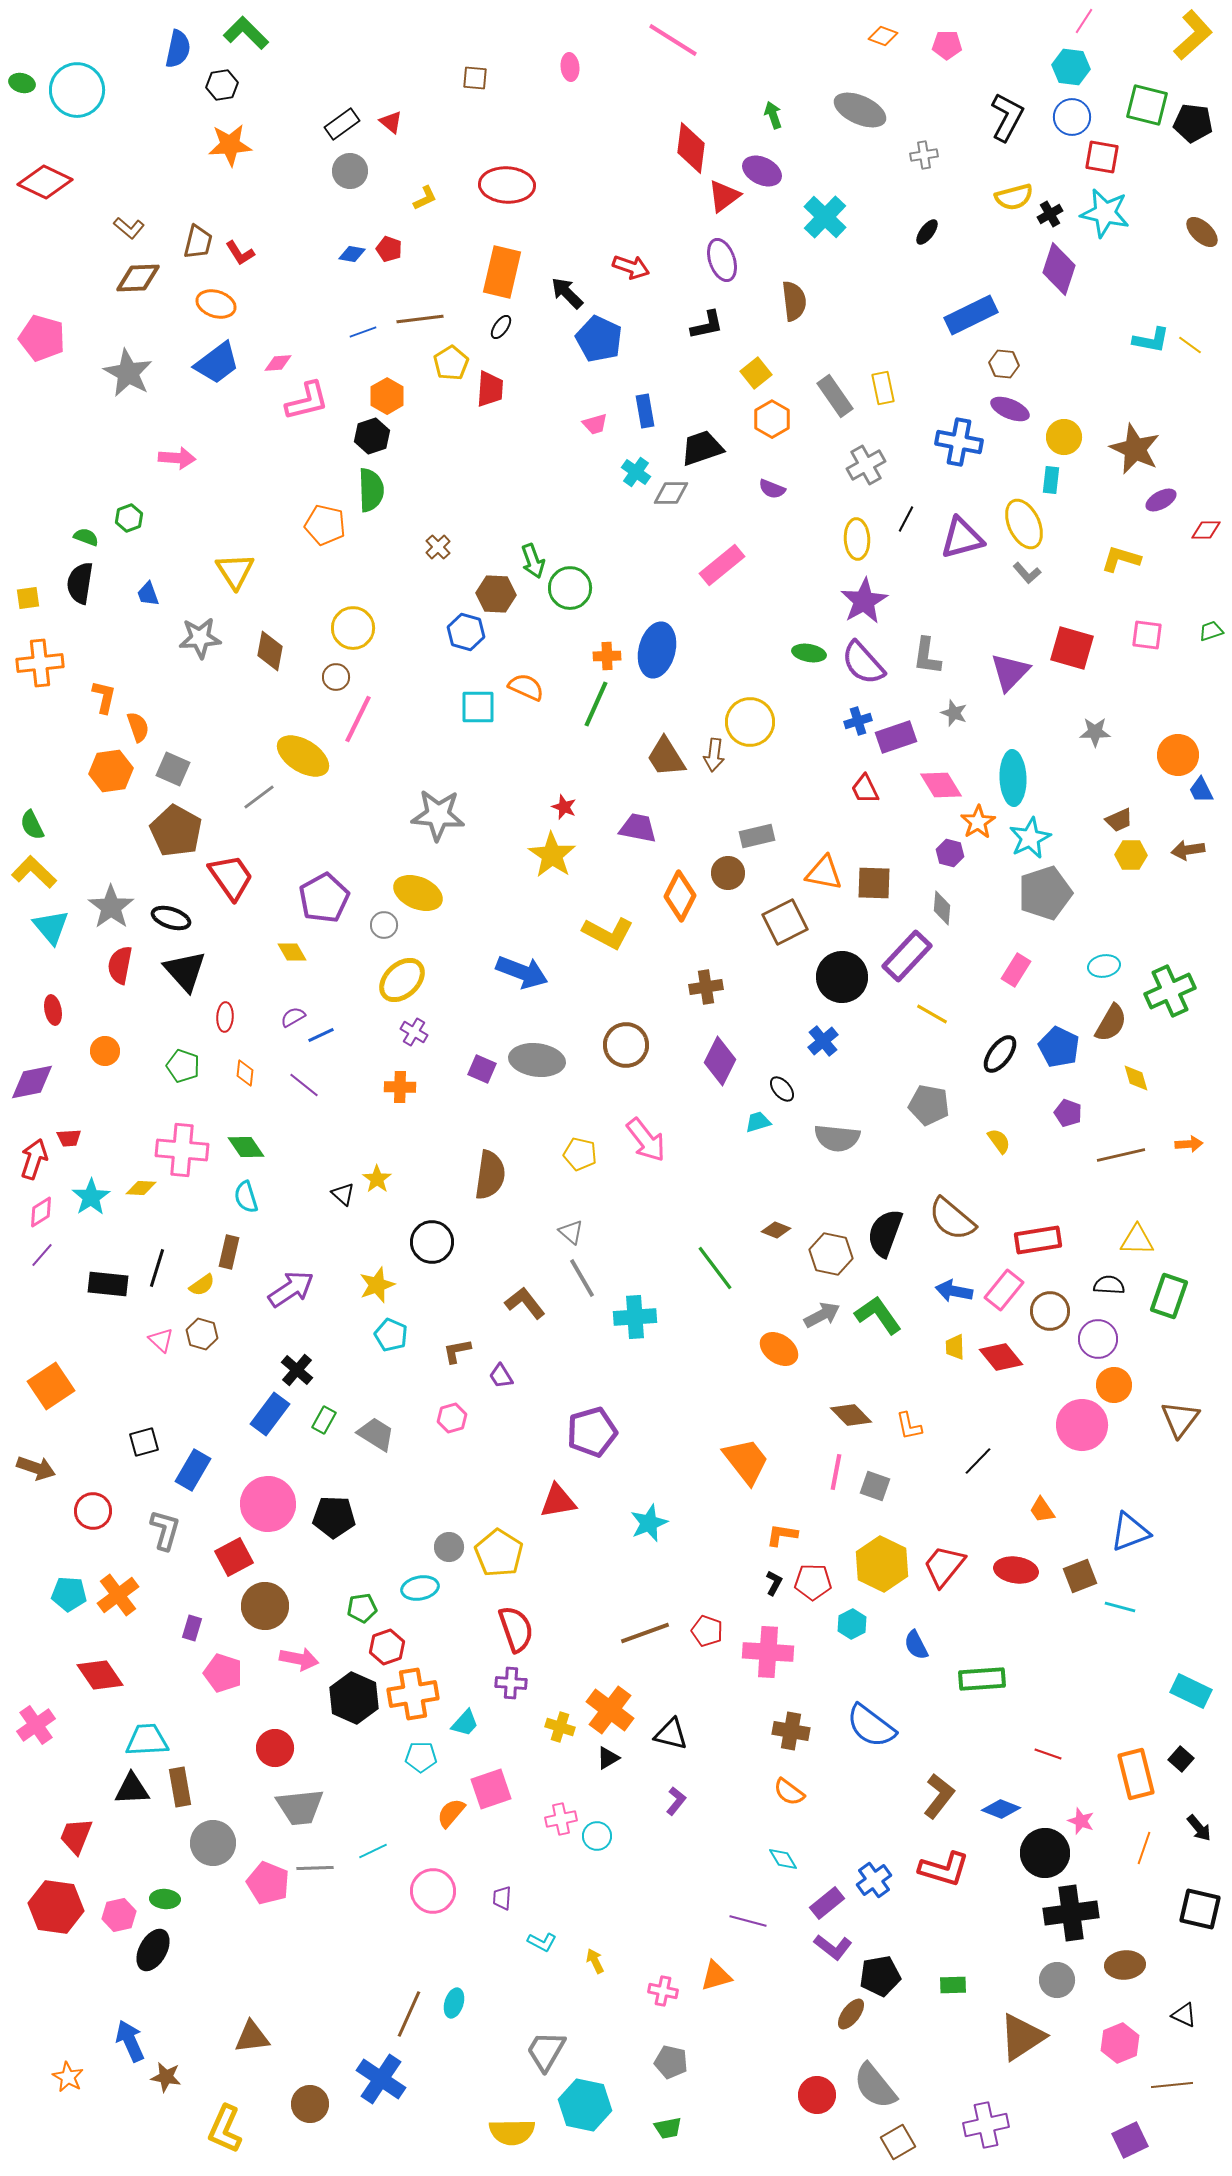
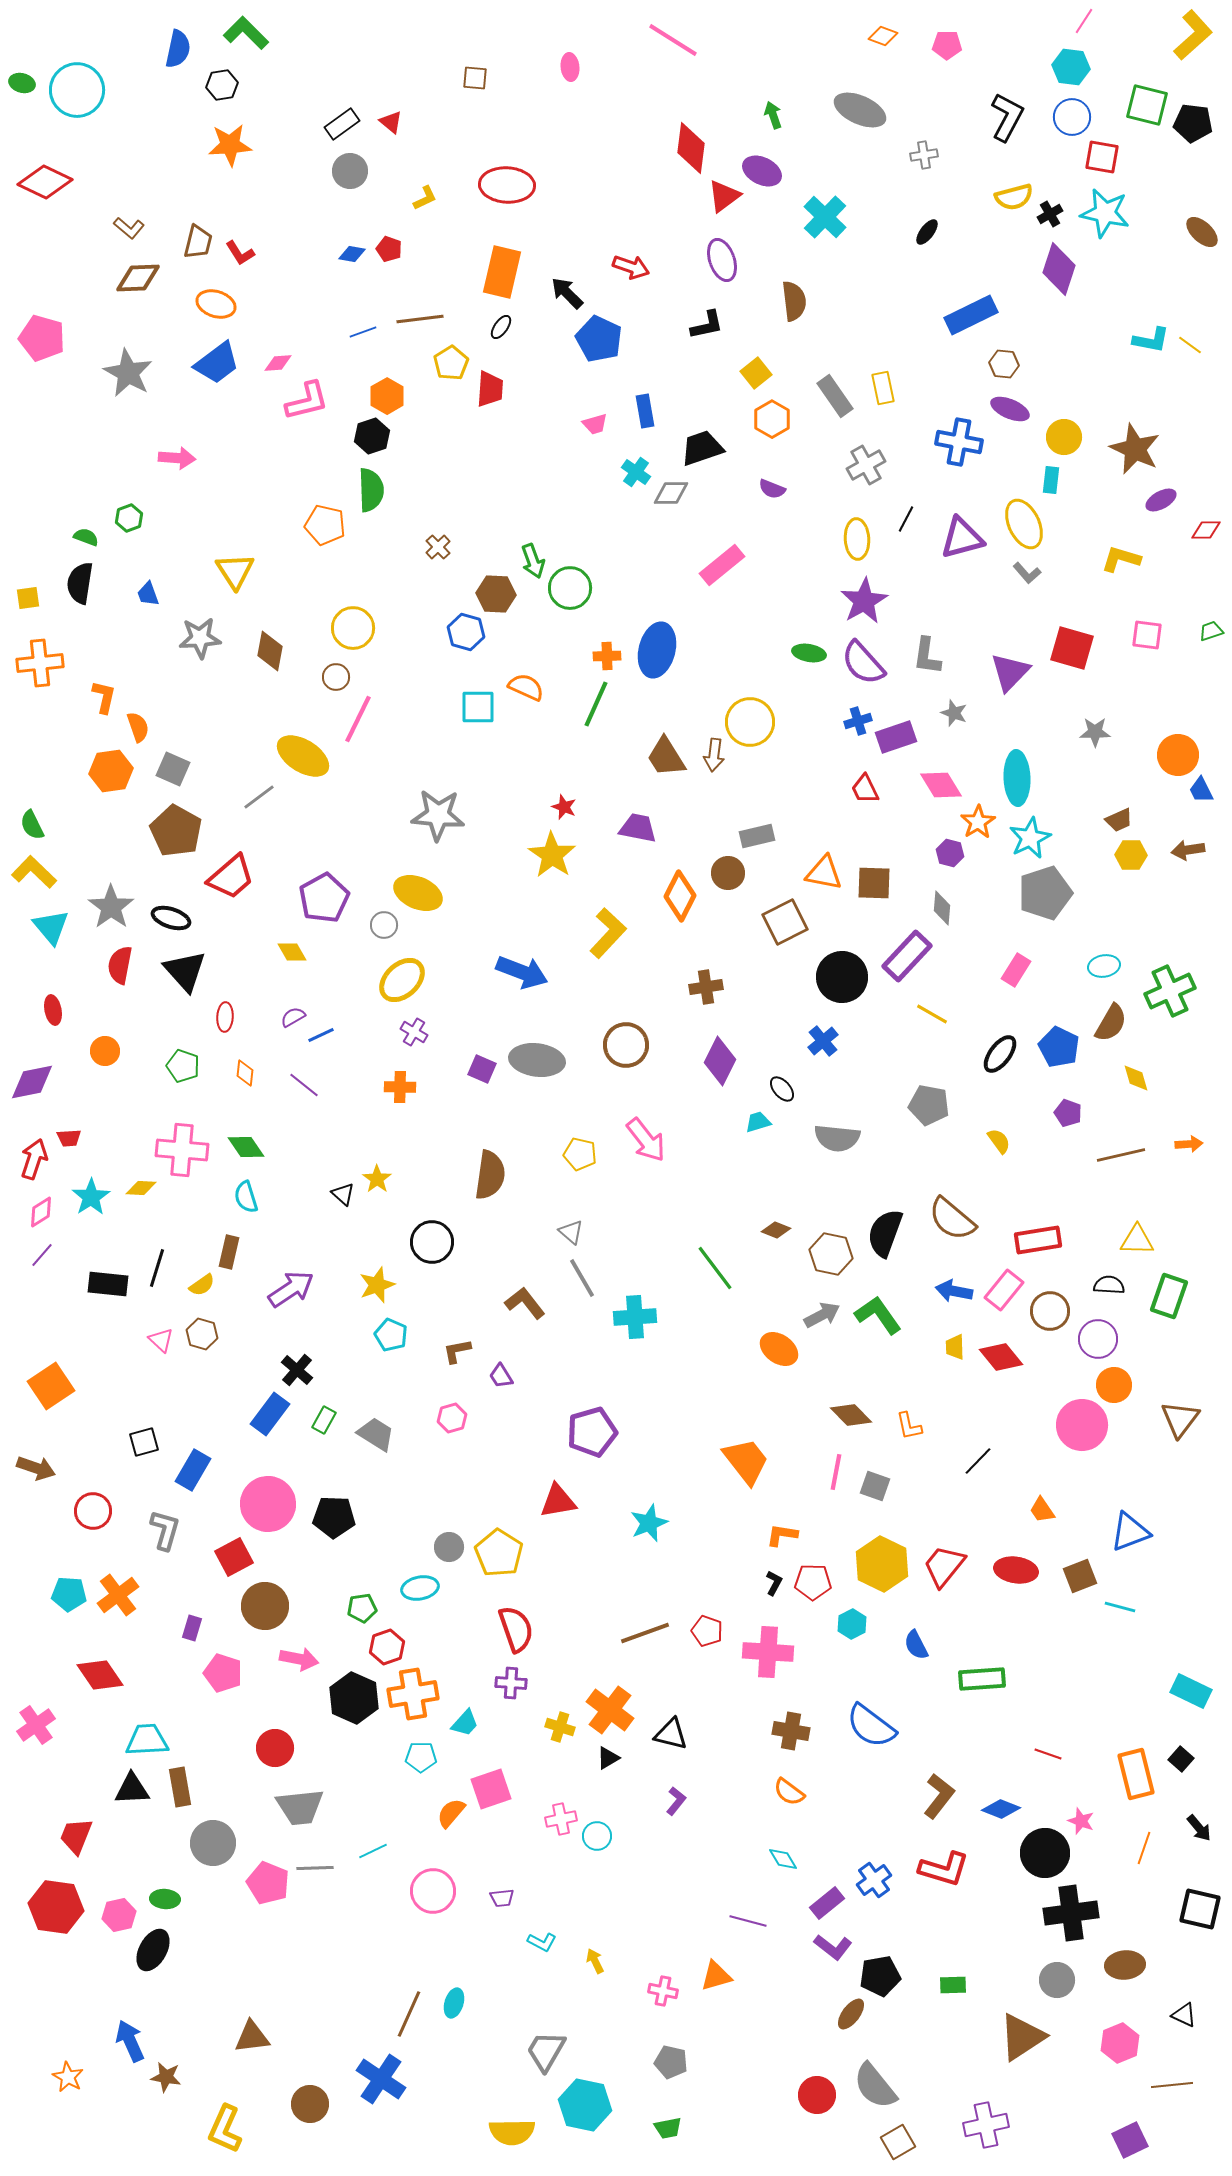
cyan ellipse at (1013, 778): moved 4 px right
red trapezoid at (231, 877): rotated 84 degrees clockwise
yellow L-shape at (608, 933): rotated 75 degrees counterclockwise
purple trapezoid at (502, 1898): rotated 100 degrees counterclockwise
